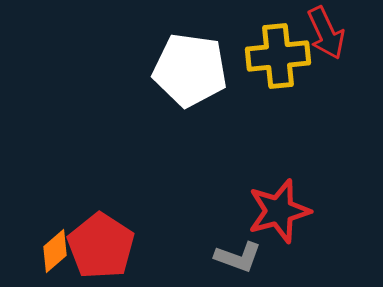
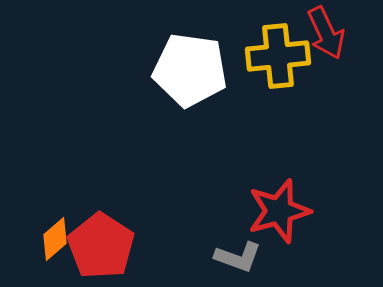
orange diamond: moved 12 px up
